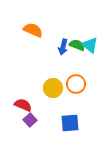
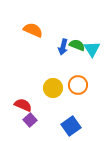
cyan triangle: moved 2 px right, 4 px down; rotated 18 degrees clockwise
orange circle: moved 2 px right, 1 px down
blue square: moved 1 px right, 3 px down; rotated 30 degrees counterclockwise
